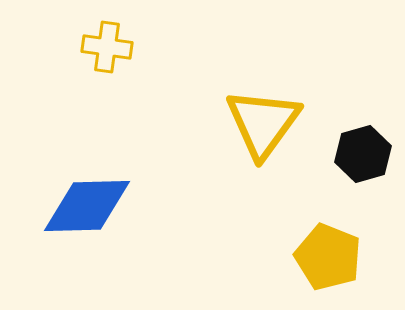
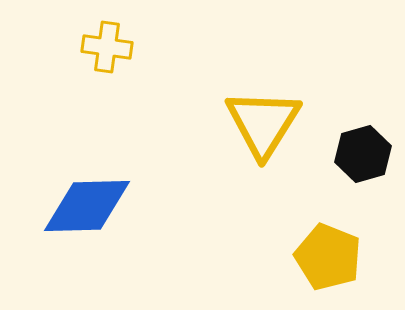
yellow triangle: rotated 4 degrees counterclockwise
